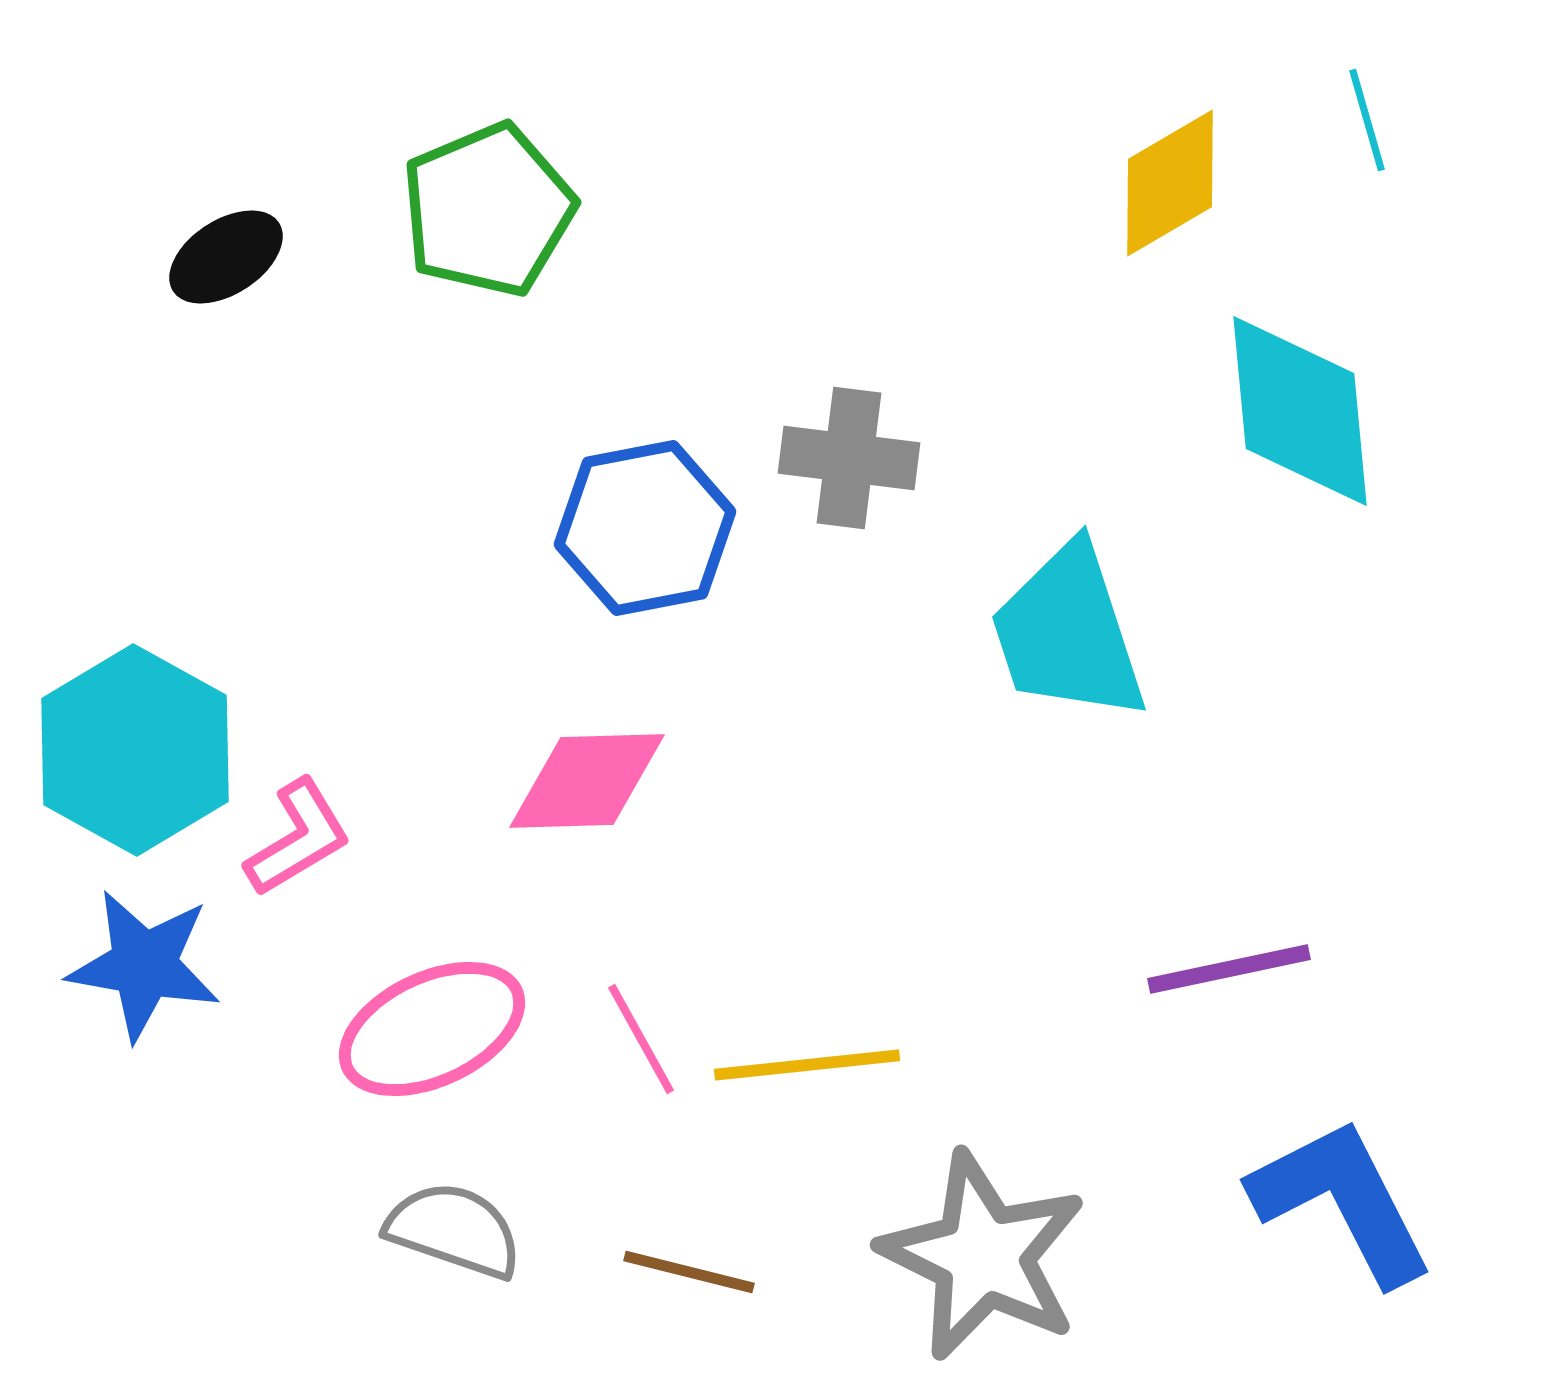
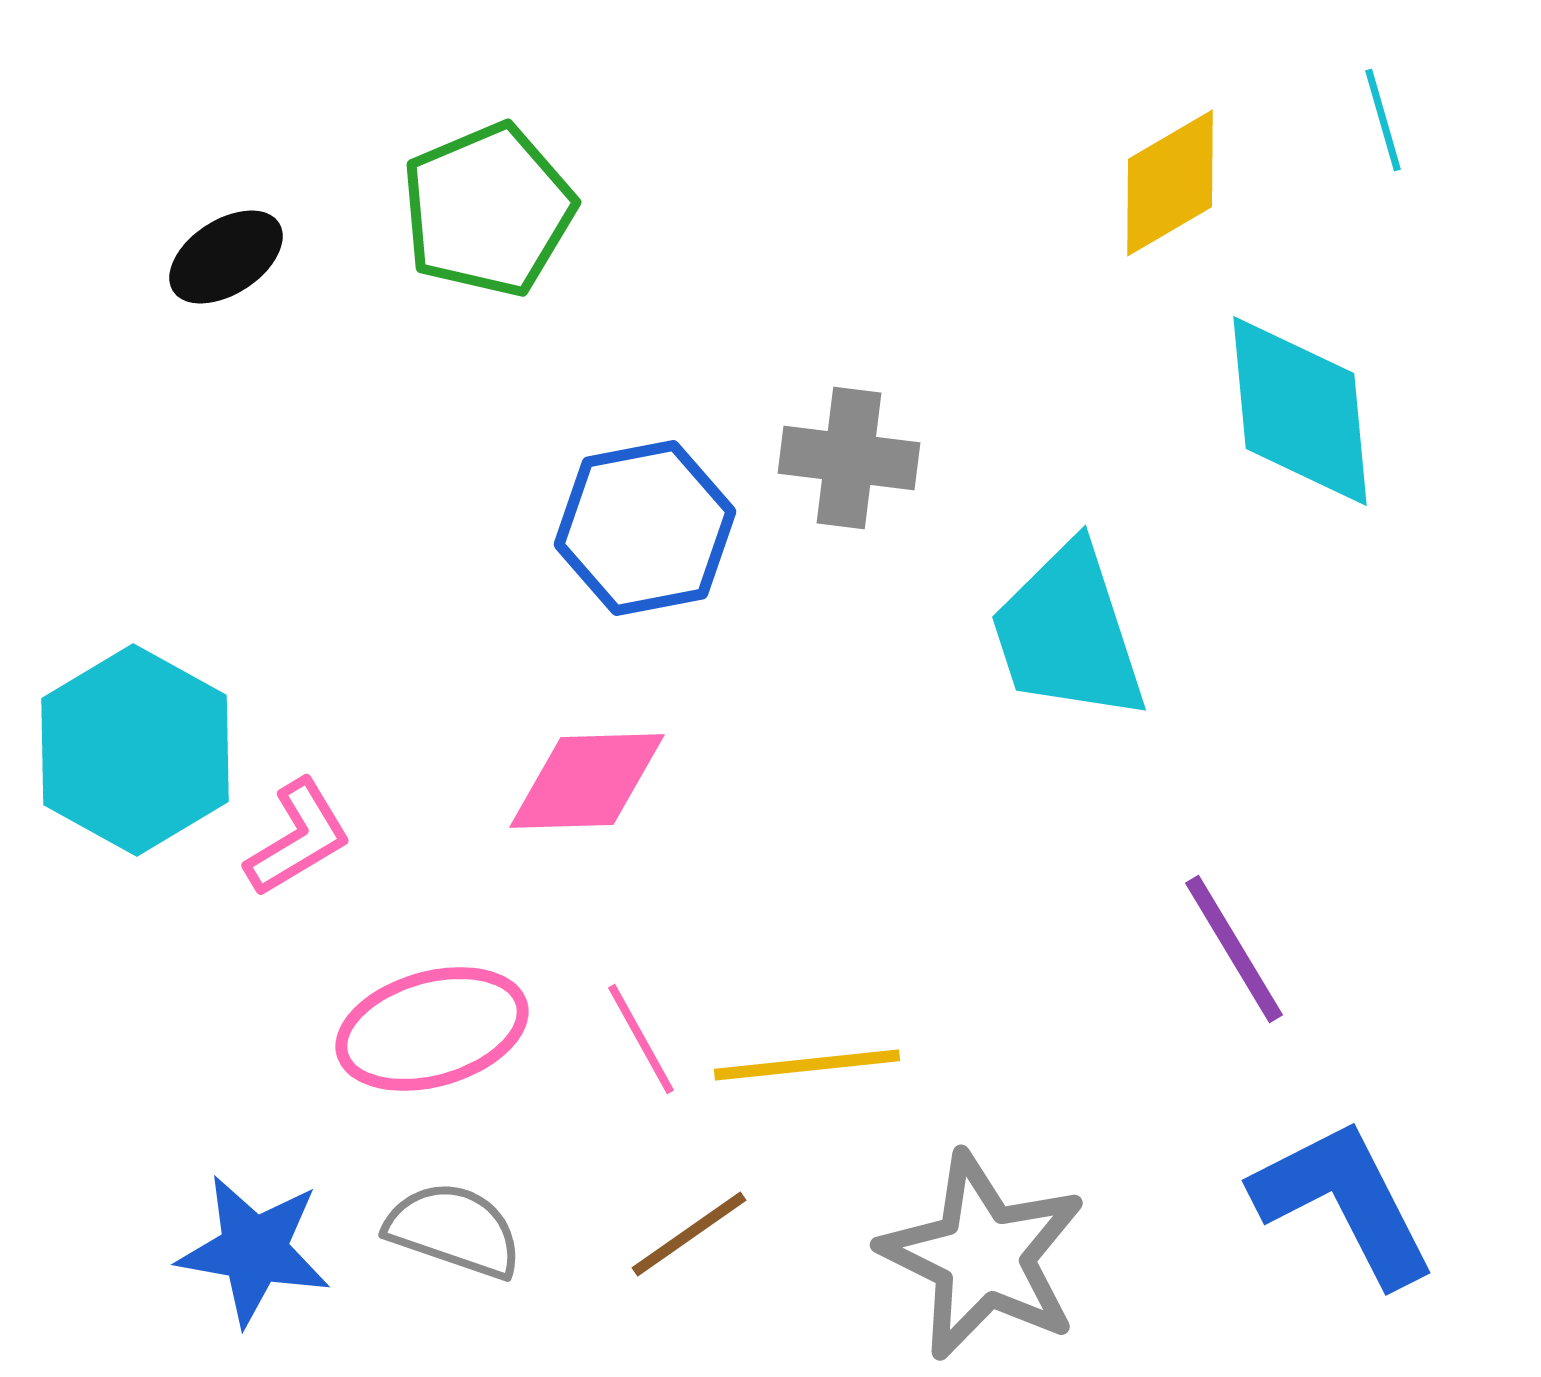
cyan line: moved 16 px right
blue star: moved 110 px right, 285 px down
purple line: moved 5 px right, 20 px up; rotated 71 degrees clockwise
pink ellipse: rotated 9 degrees clockwise
blue L-shape: moved 2 px right, 1 px down
brown line: moved 38 px up; rotated 49 degrees counterclockwise
